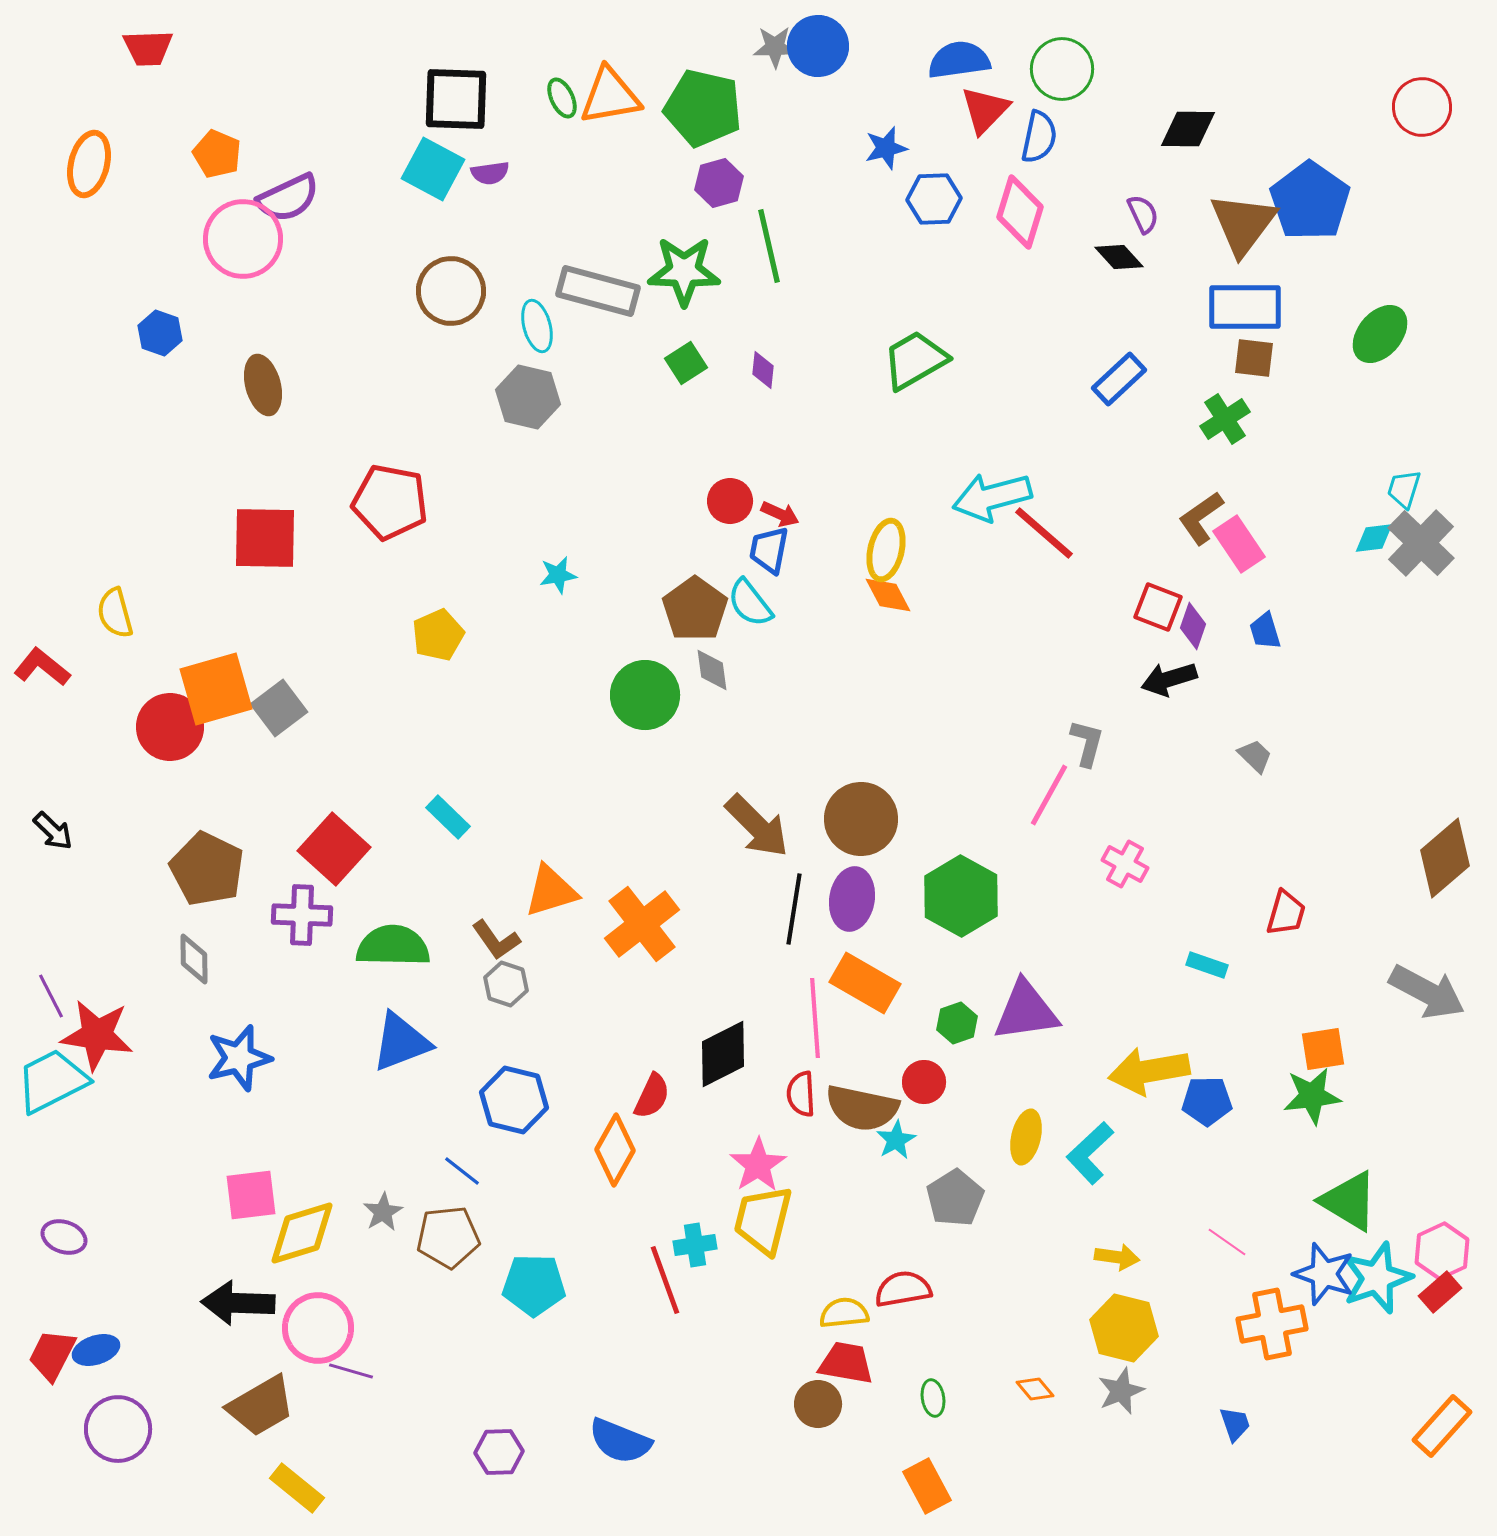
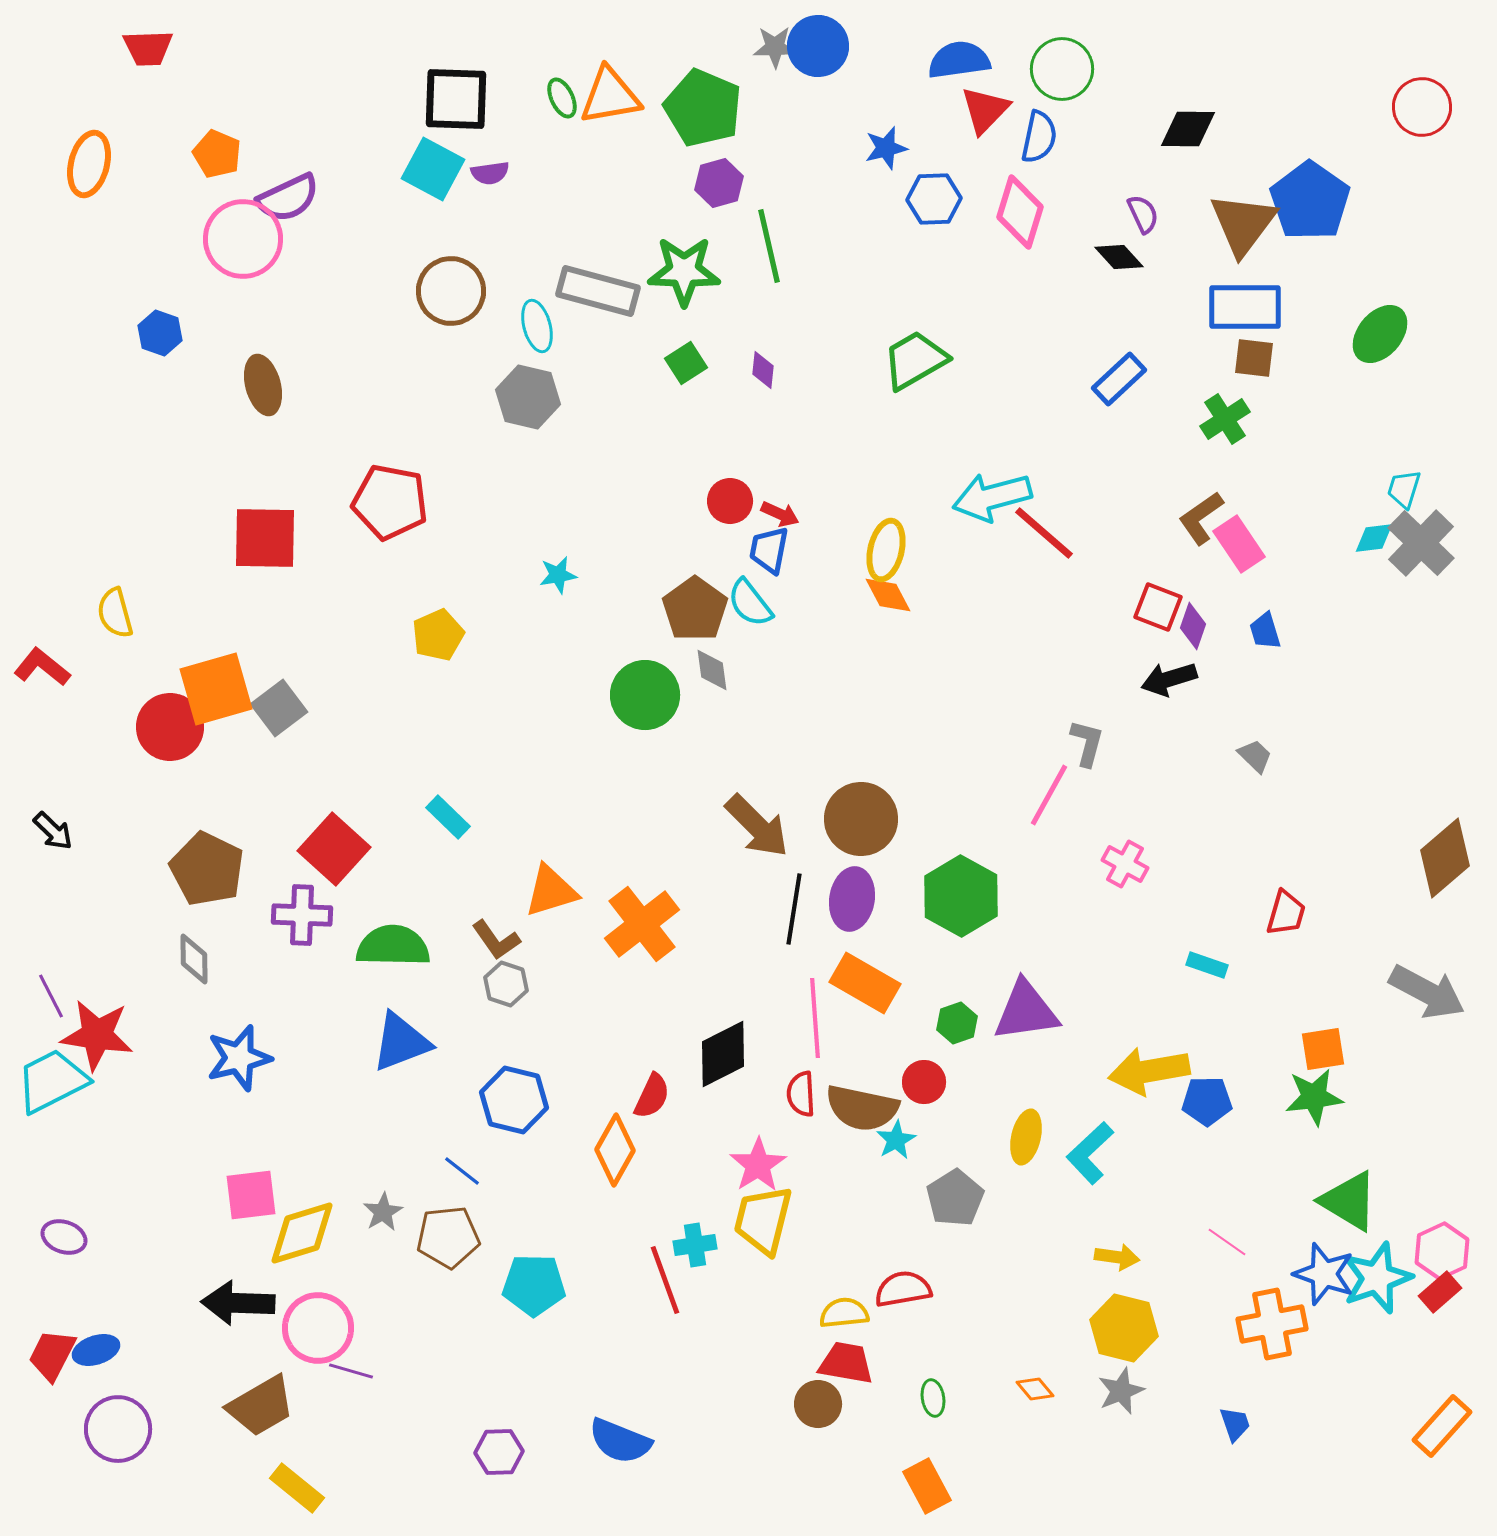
green pentagon at (703, 108): rotated 10 degrees clockwise
green star at (1312, 1096): moved 2 px right, 1 px down
